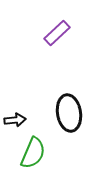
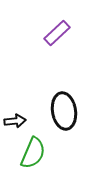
black ellipse: moved 5 px left, 2 px up
black arrow: moved 1 px down
